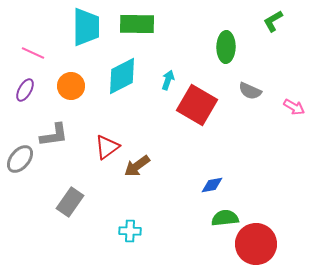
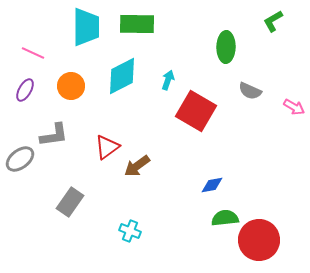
red square: moved 1 px left, 6 px down
gray ellipse: rotated 12 degrees clockwise
cyan cross: rotated 20 degrees clockwise
red circle: moved 3 px right, 4 px up
